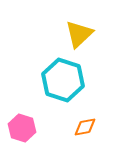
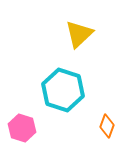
cyan hexagon: moved 10 px down
orange diamond: moved 22 px right, 1 px up; rotated 60 degrees counterclockwise
